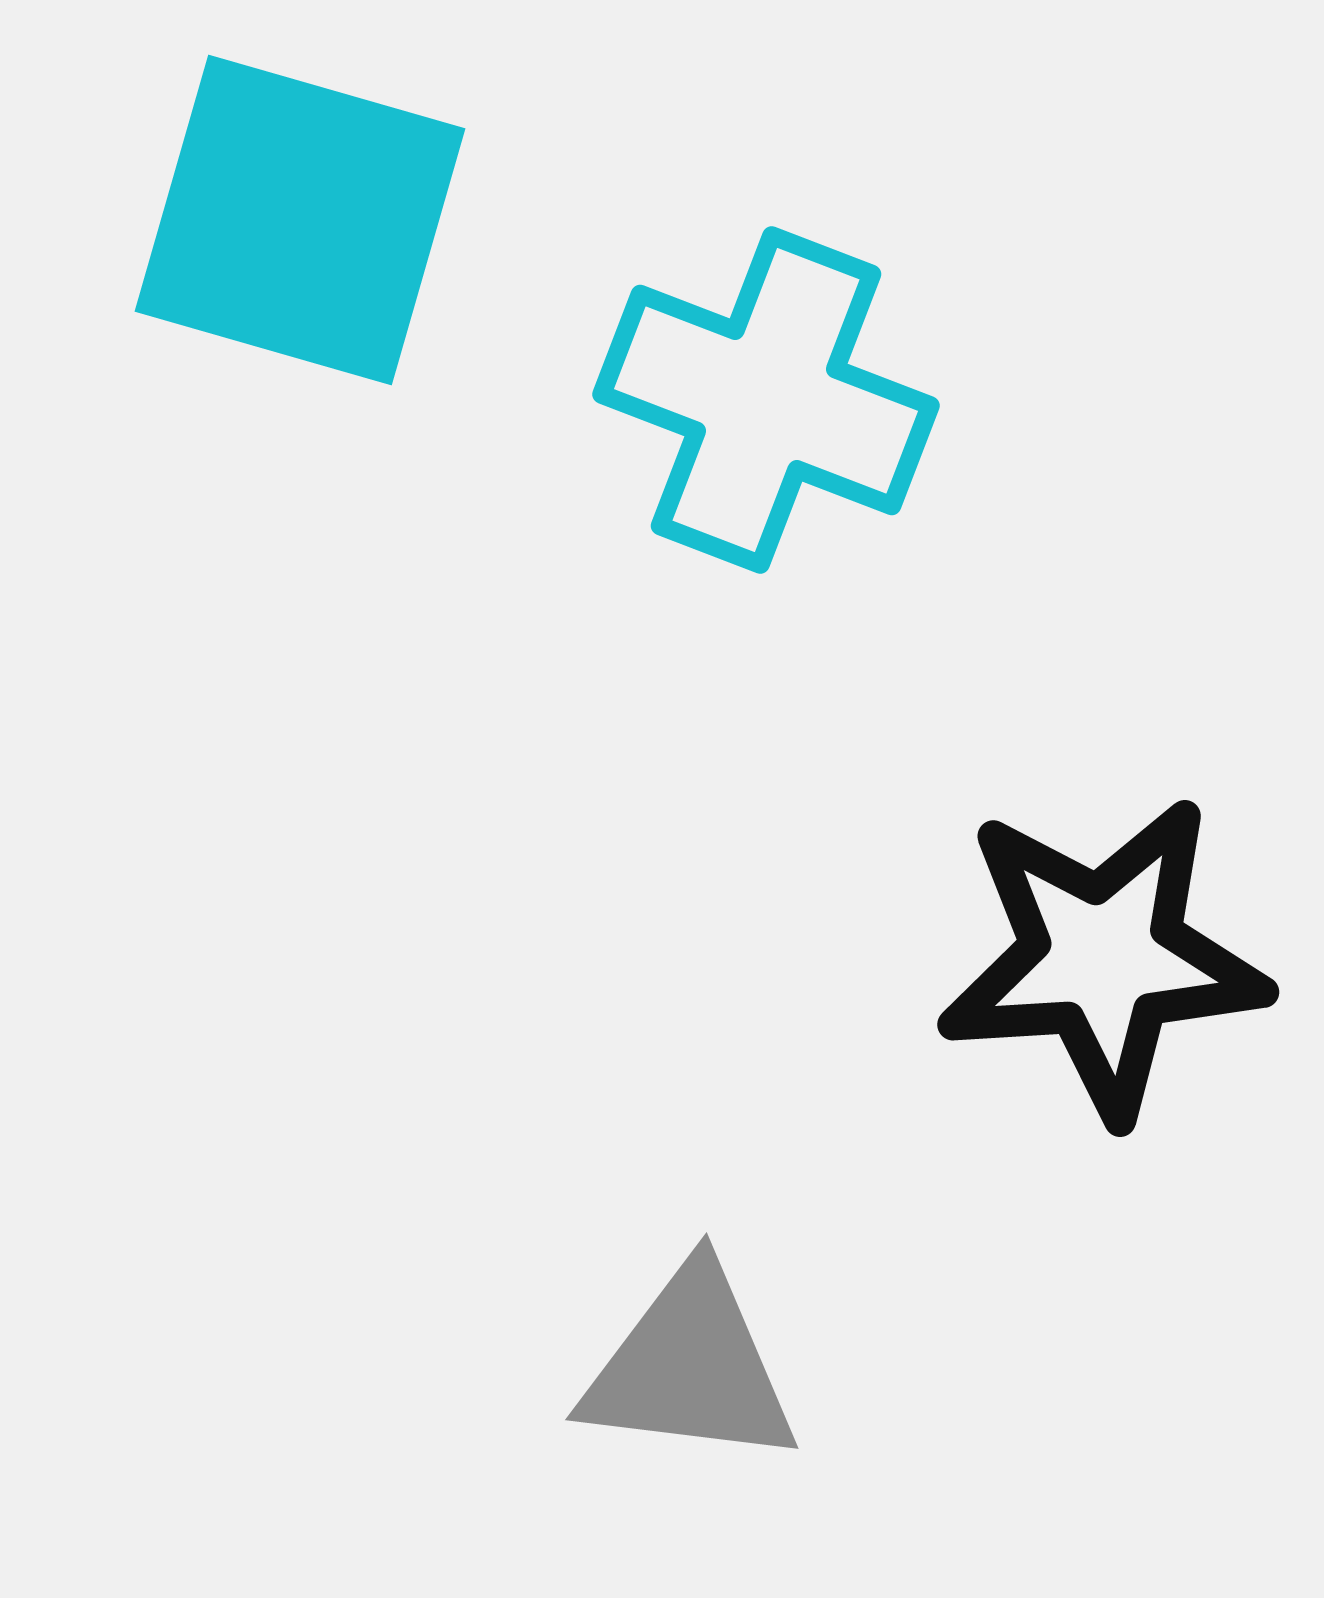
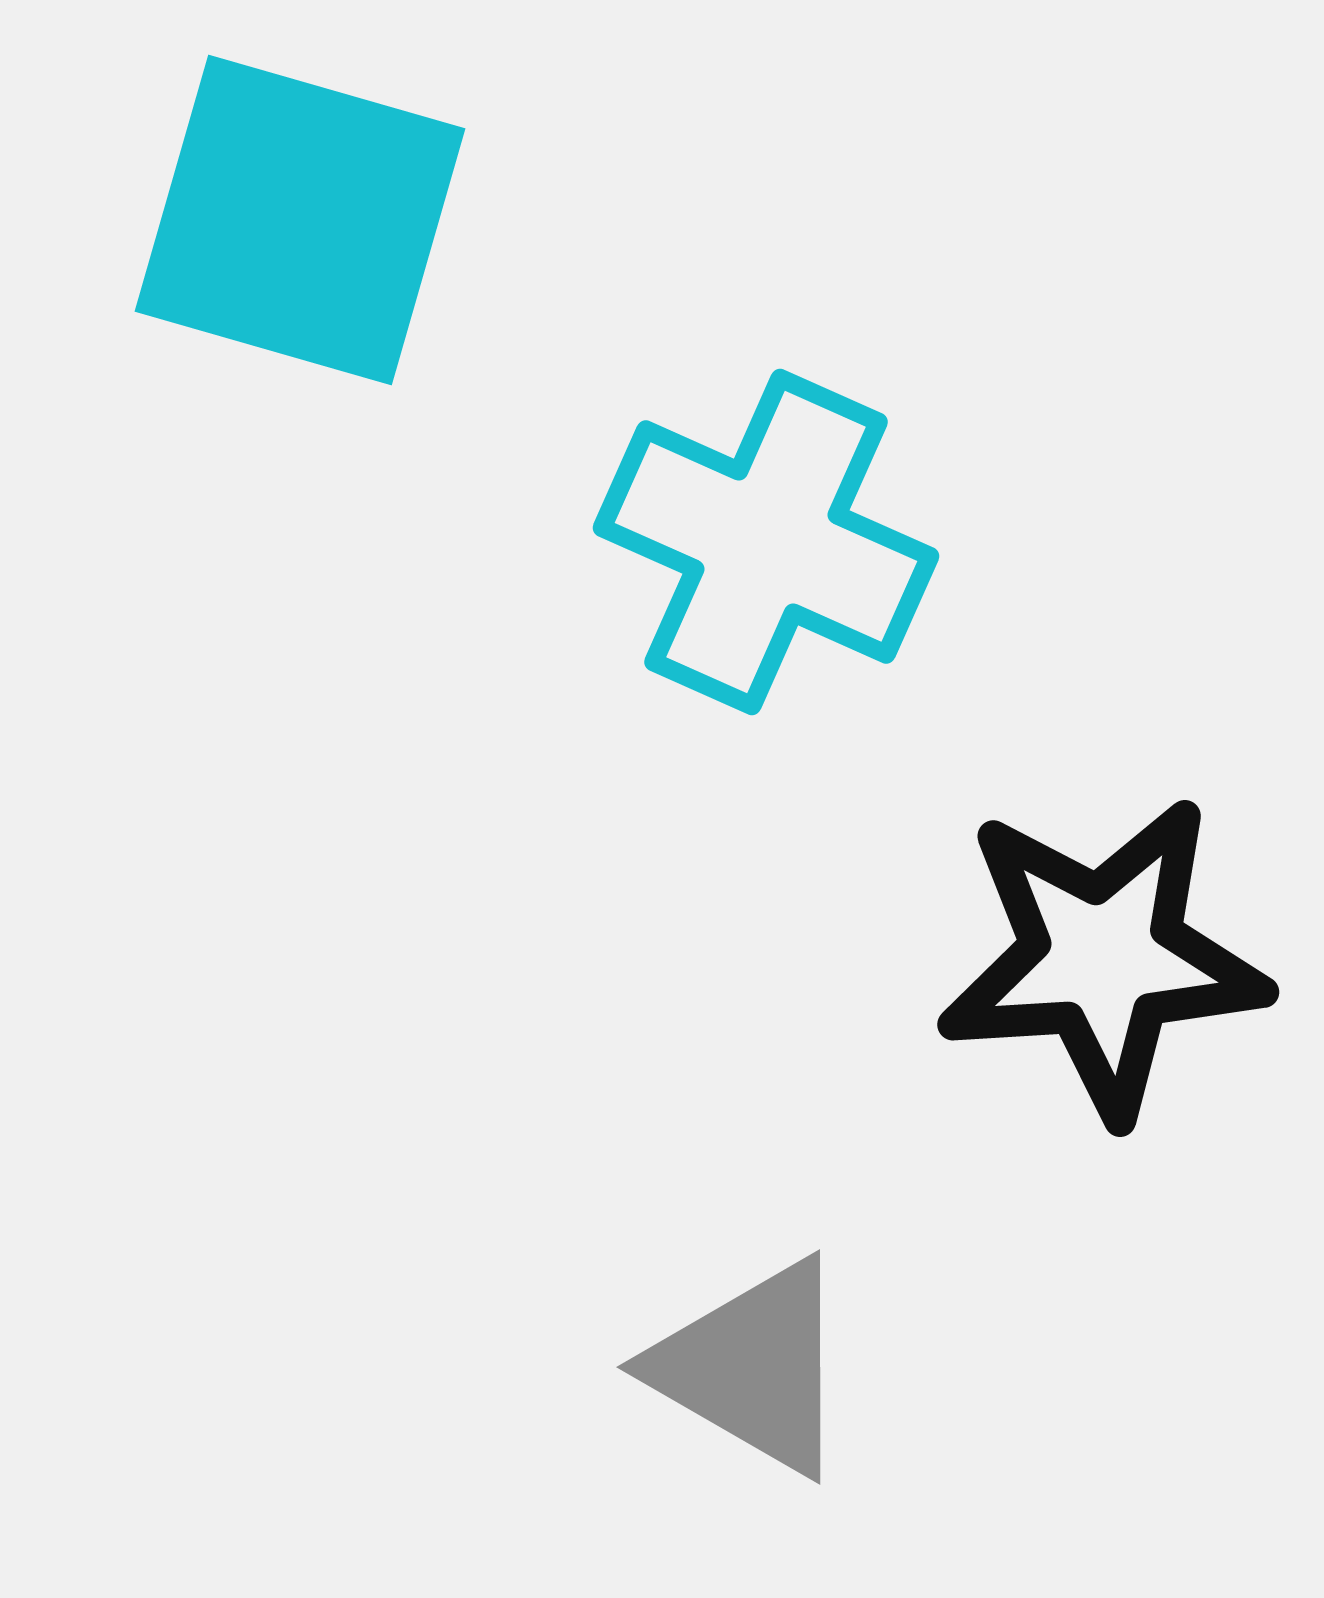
cyan cross: moved 142 px down; rotated 3 degrees clockwise
gray triangle: moved 62 px right; rotated 23 degrees clockwise
